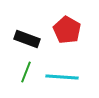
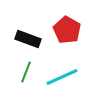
black rectangle: moved 1 px right
cyan line: rotated 28 degrees counterclockwise
